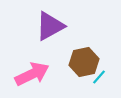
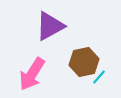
pink arrow: rotated 148 degrees clockwise
